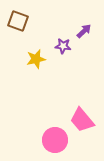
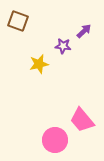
yellow star: moved 3 px right, 5 px down
